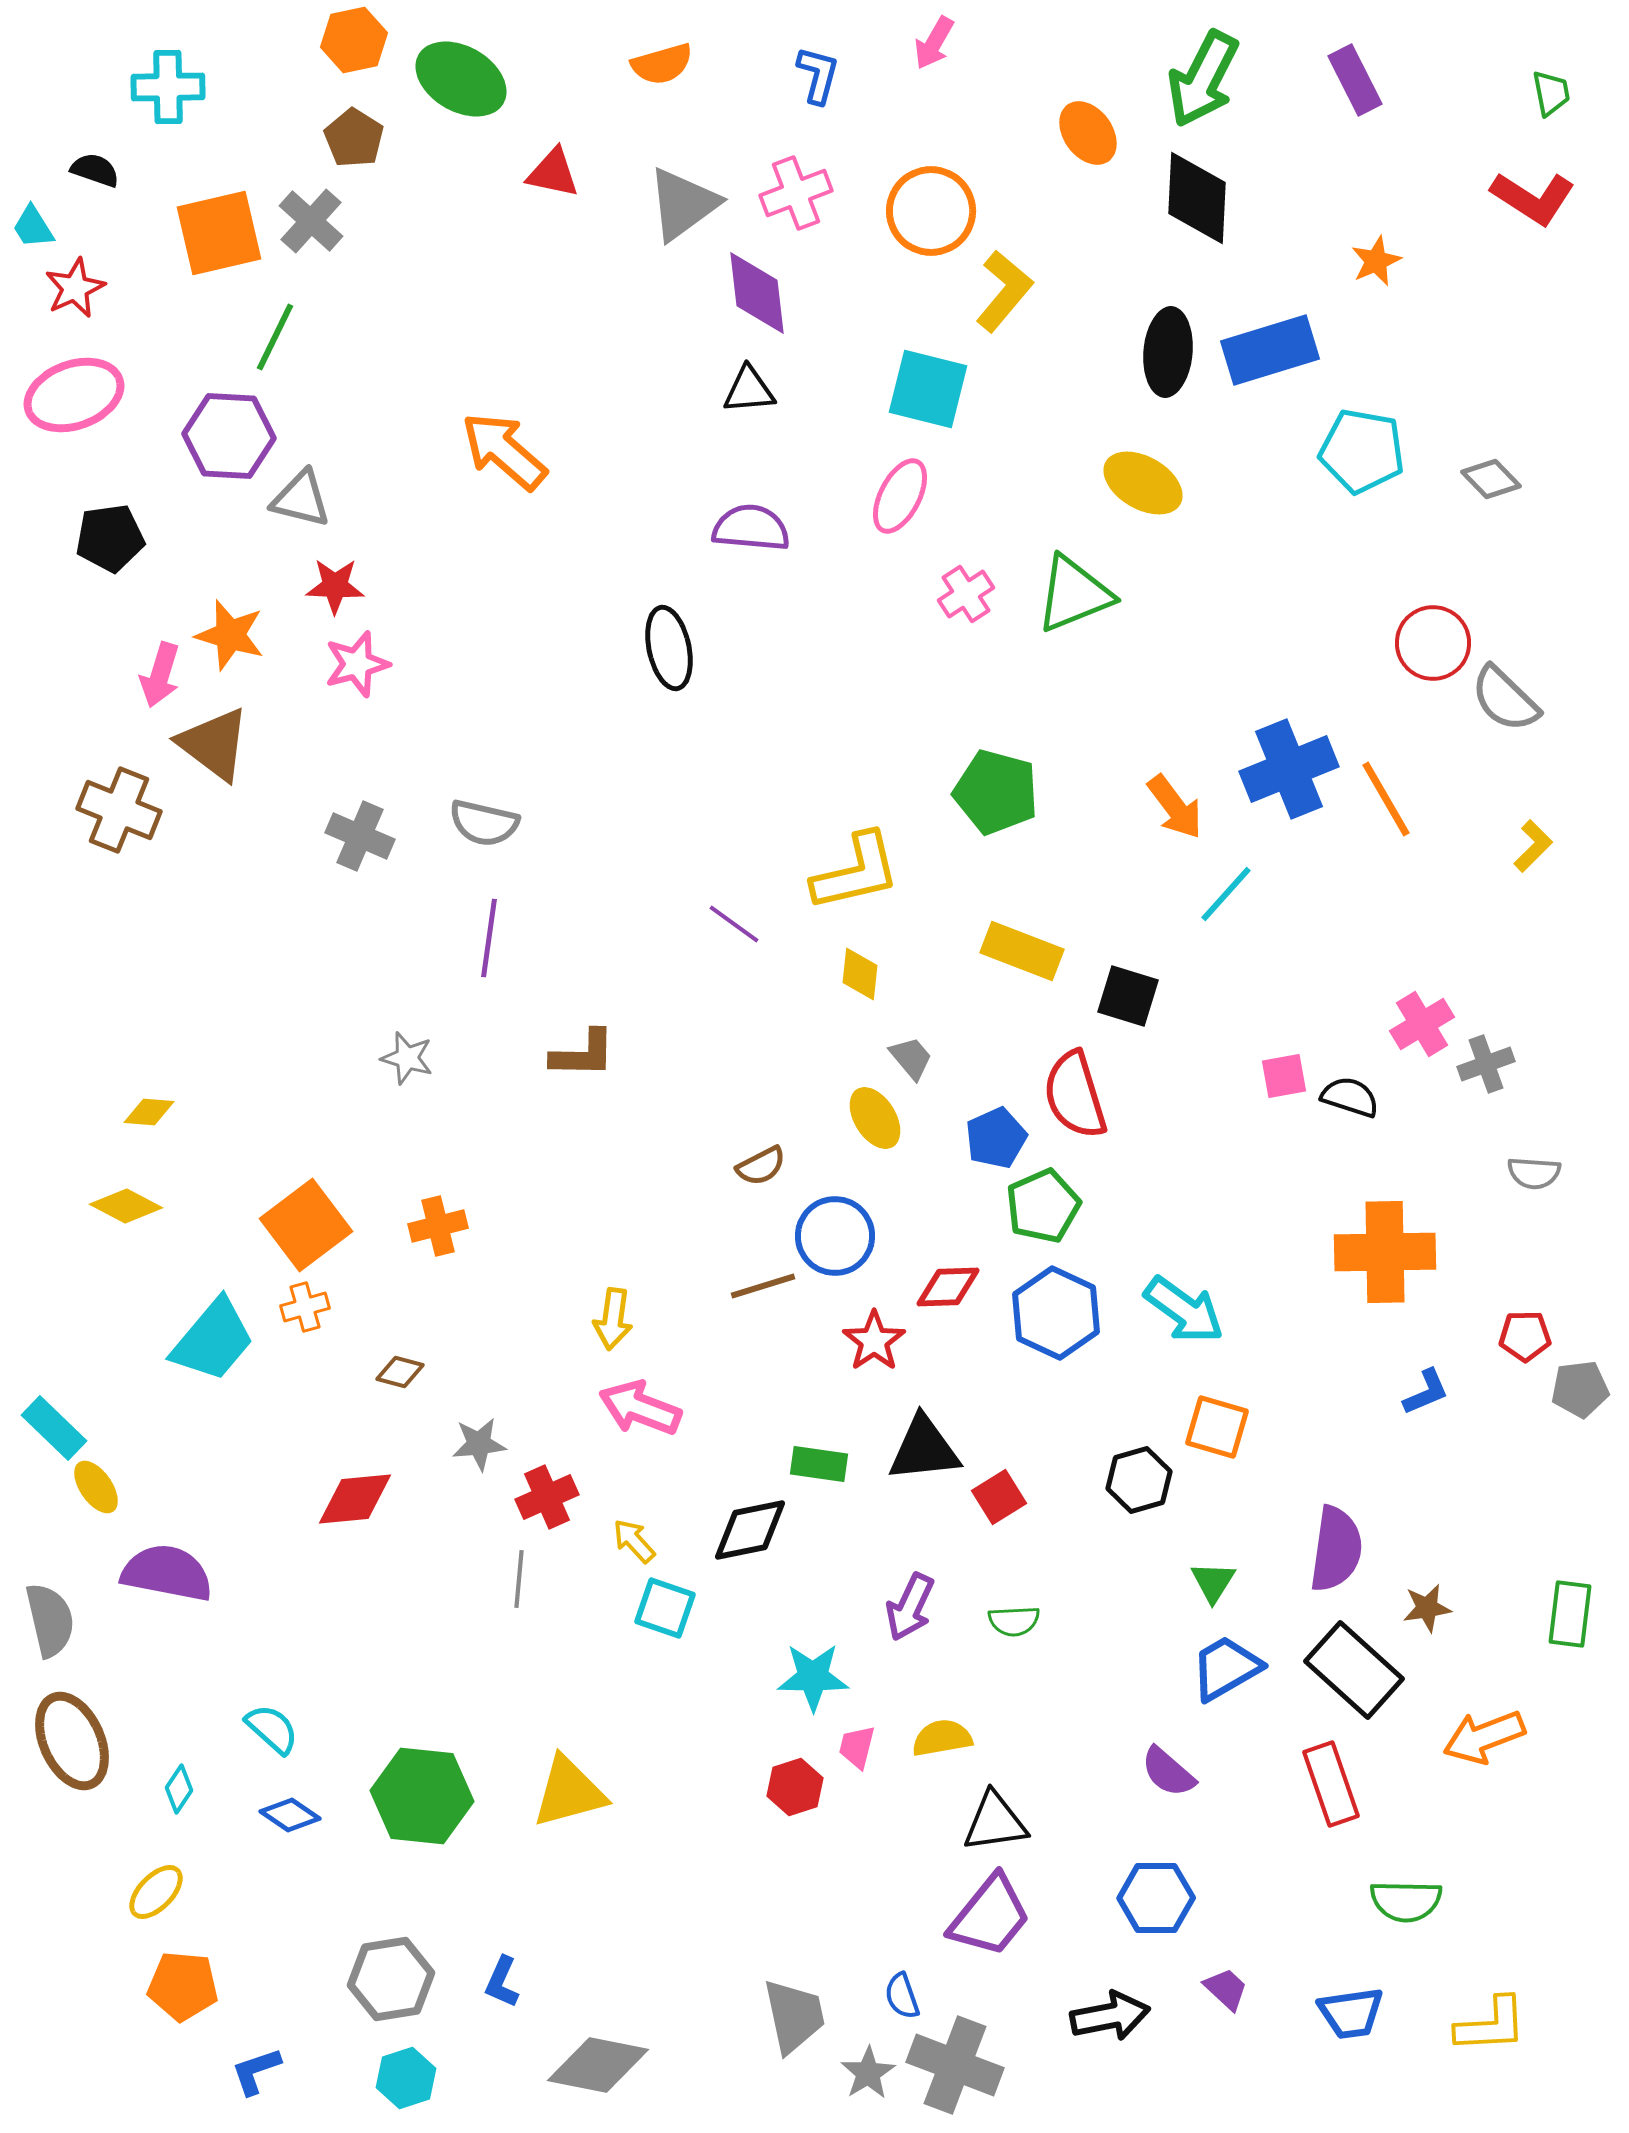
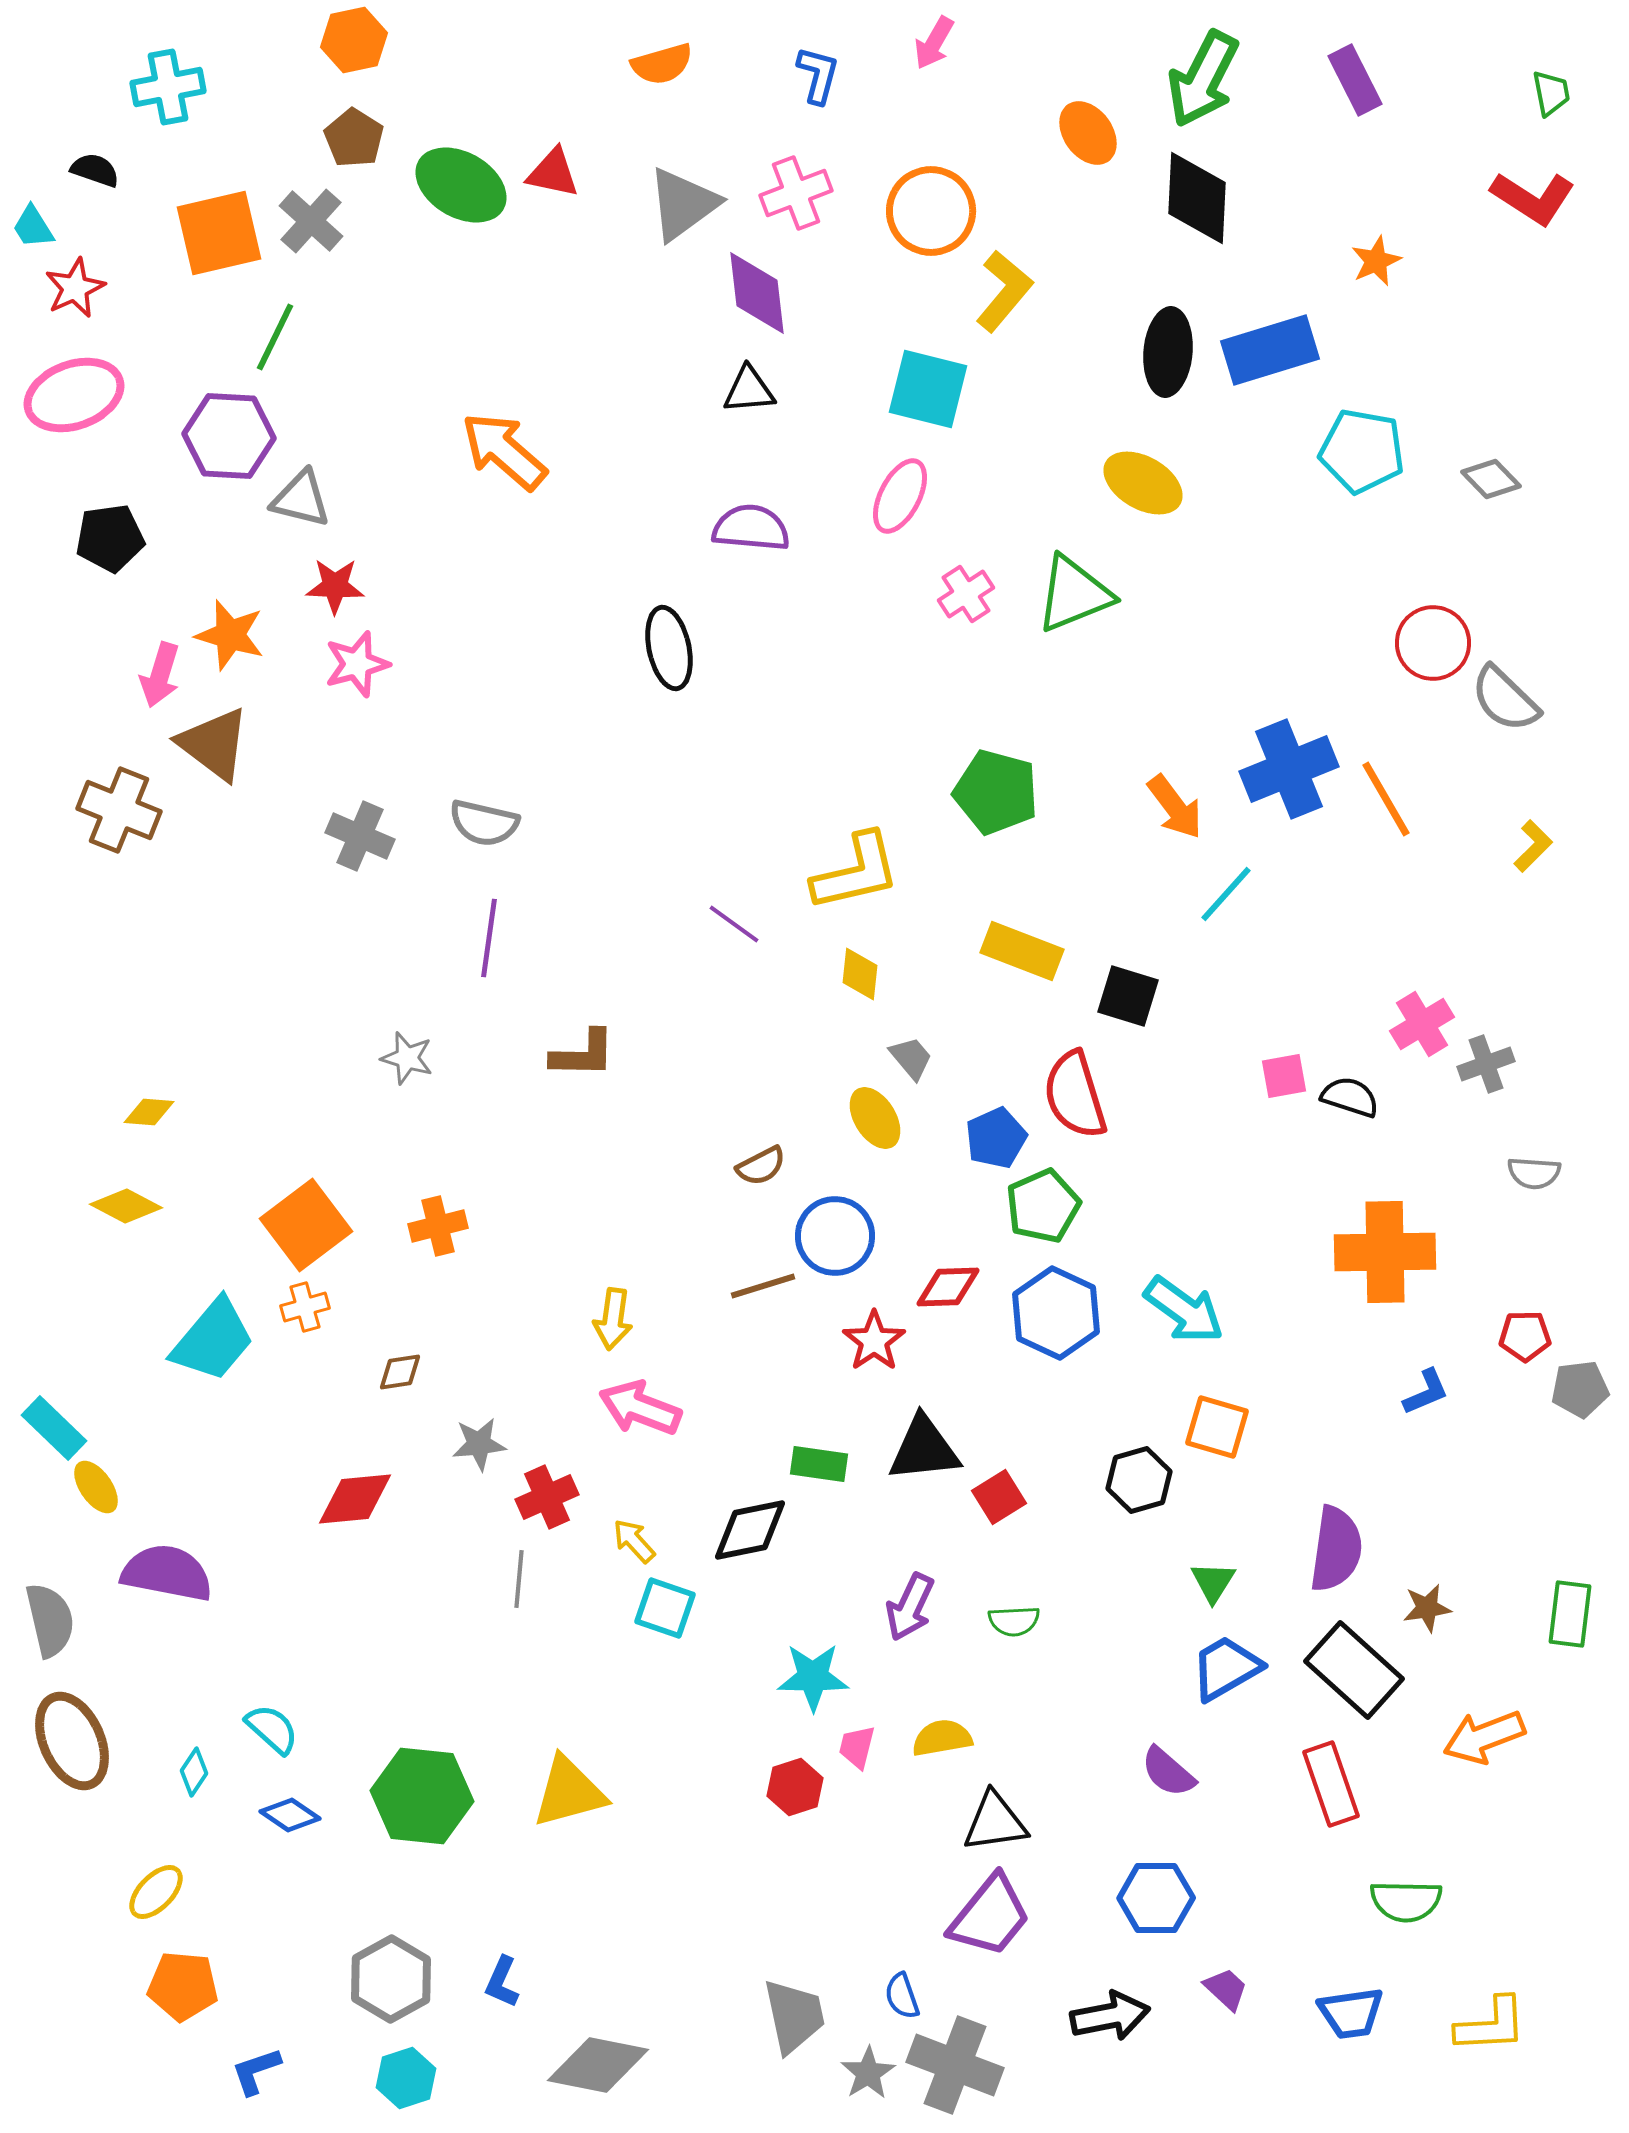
green ellipse at (461, 79): moved 106 px down
cyan cross at (168, 87): rotated 10 degrees counterclockwise
brown diamond at (400, 1372): rotated 24 degrees counterclockwise
cyan diamond at (179, 1789): moved 15 px right, 17 px up
gray hexagon at (391, 1979): rotated 20 degrees counterclockwise
